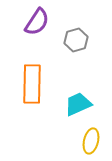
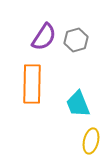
purple semicircle: moved 7 px right, 15 px down
cyan trapezoid: rotated 88 degrees counterclockwise
